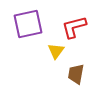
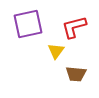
brown trapezoid: rotated 95 degrees counterclockwise
